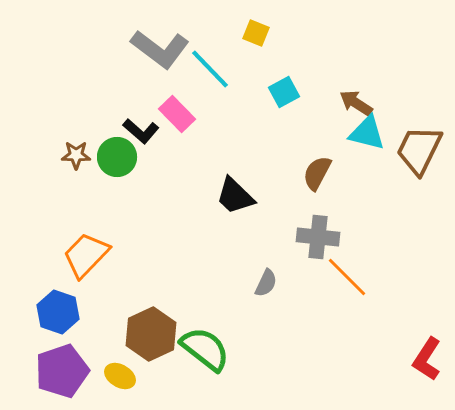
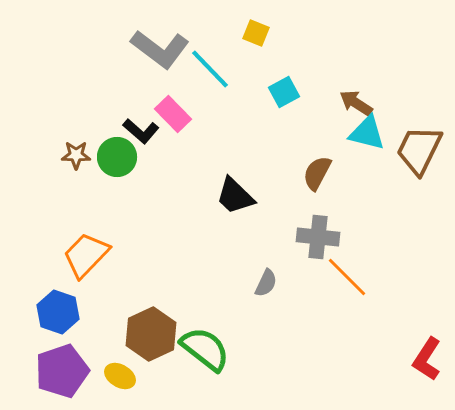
pink rectangle: moved 4 px left
